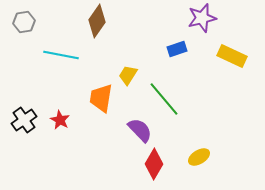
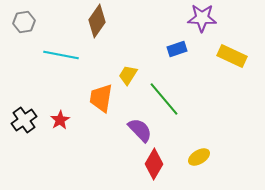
purple star: rotated 16 degrees clockwise
red star: rotated 12 degrees clockwise
